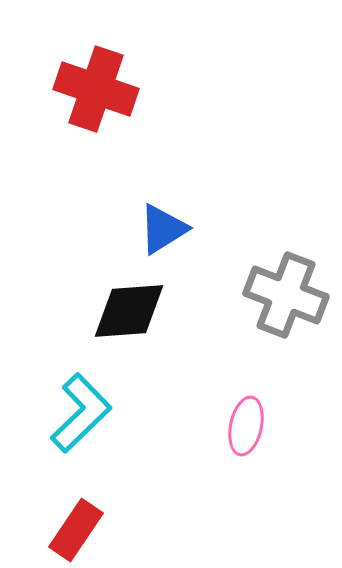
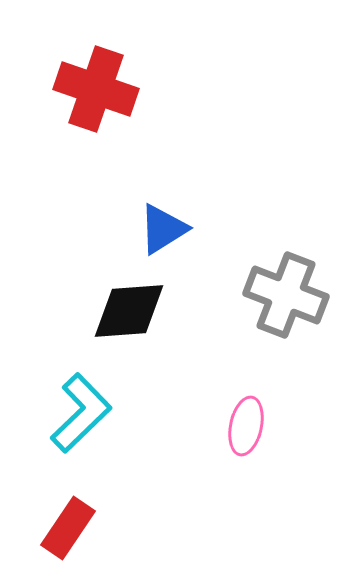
red rectangle: moved 8 px left, 2 px up
